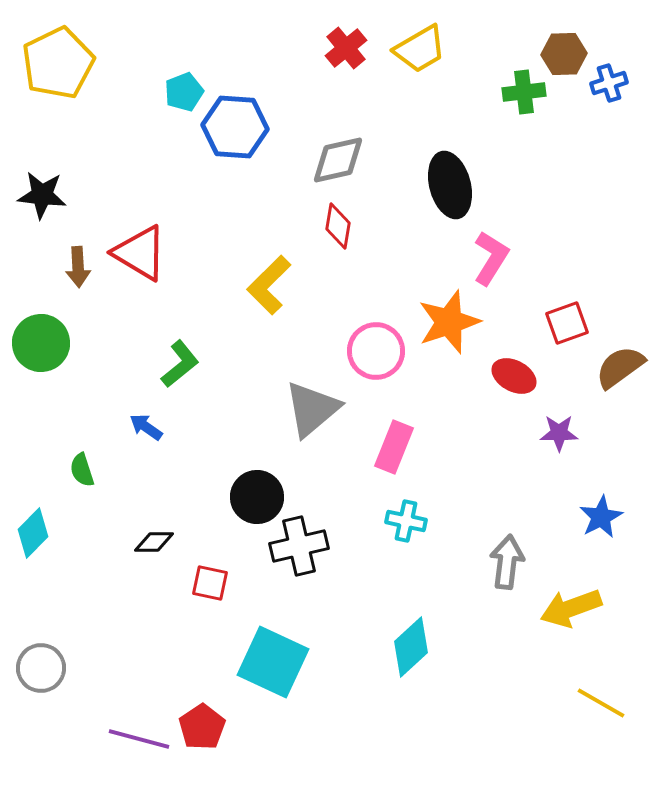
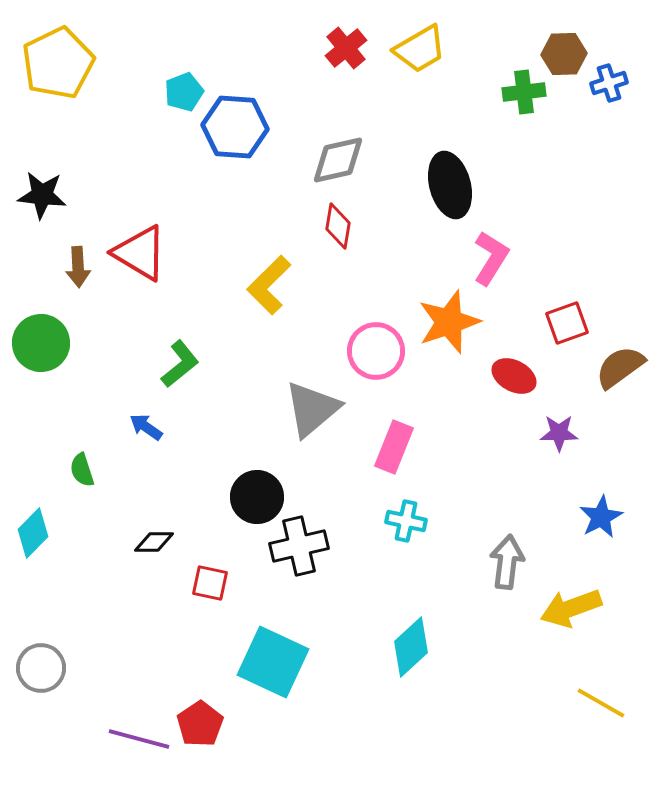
red pentagon at (202, 727): moved 2 px left, 3 px up
